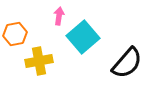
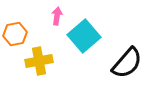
pink arrow: moved 2 px left
cyan square: moved 1 px right, 1 px up
